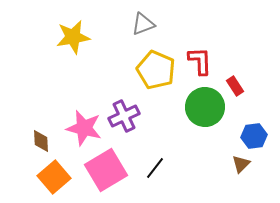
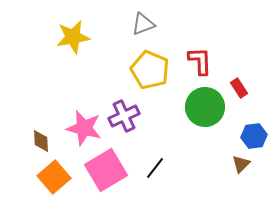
yellow pentagon: moved 6 px left
red rectangle: moved 4 px right, 2 px down
